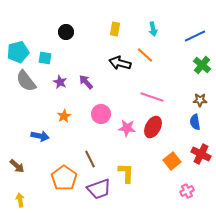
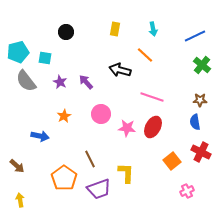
black arrow: moved 7 px down
red cross: moved 2 px up
